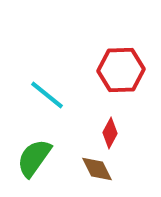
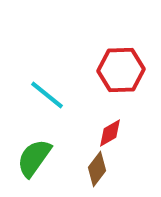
red diamond: rotated 32 degrees clockwise
brown diamond: rotated 64 degrees clockwise
